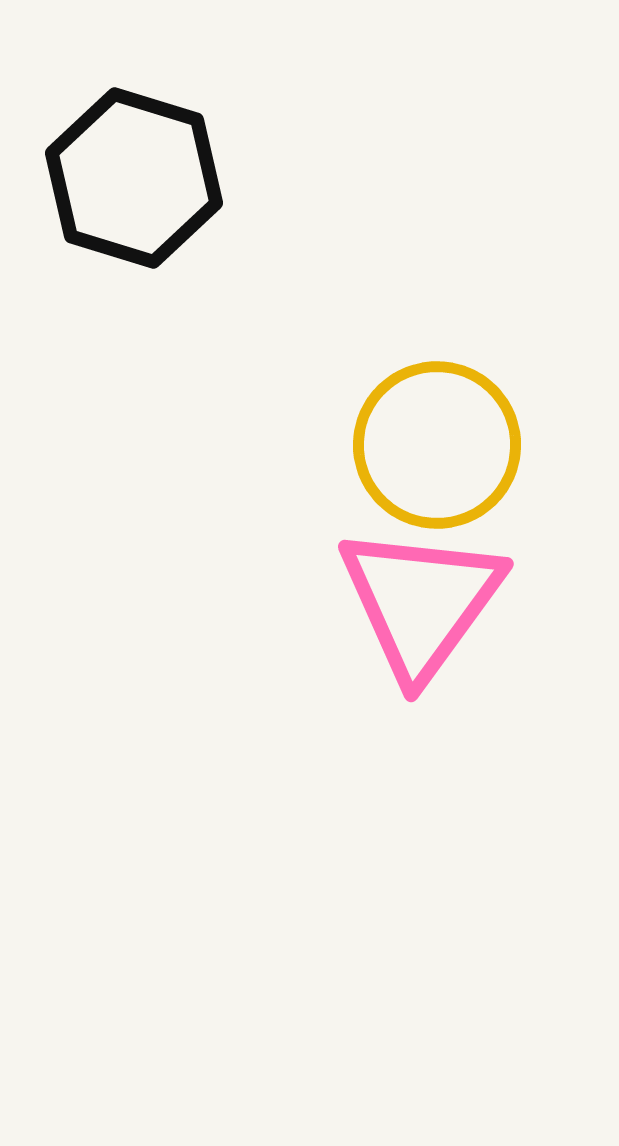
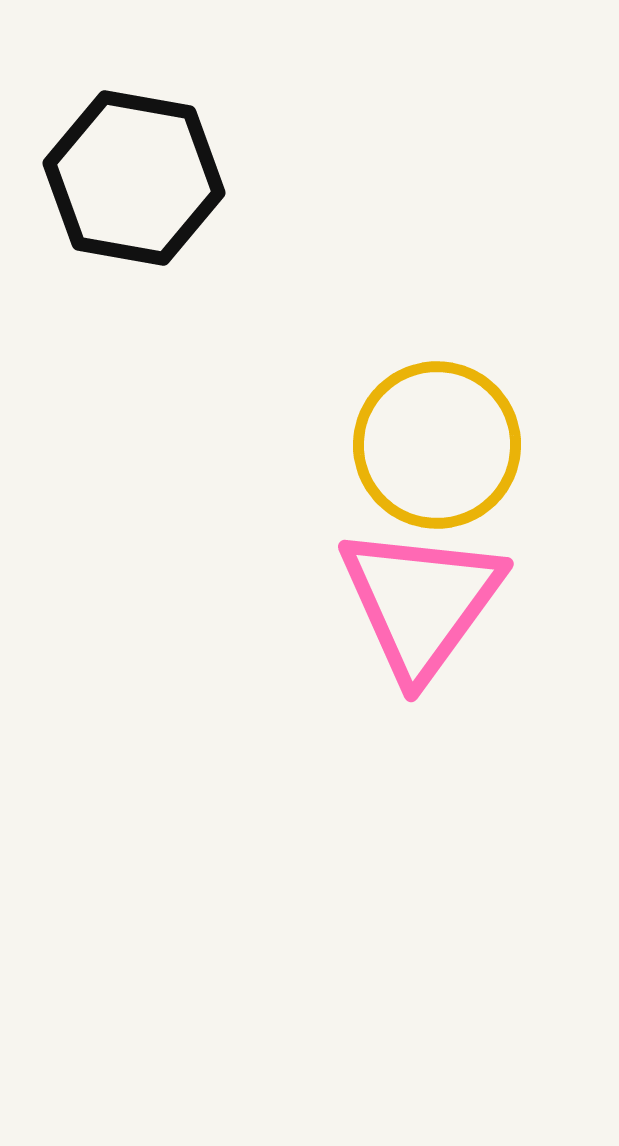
black hexagon: rotated 7 degrees counterclockwise
